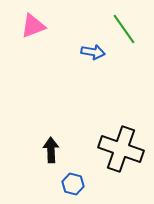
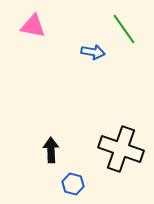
pink triangle: rotated 32 degrees clockwise
